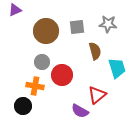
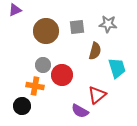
brown semicircle: rotated 30 degrees clockwise
gray circle: moved 1 px right, 3 px down
black circle: moved 1 px left
